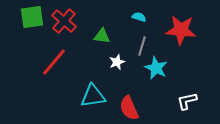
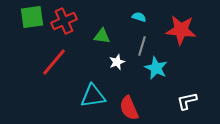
red cross: rotated 25 degrees clockwise
